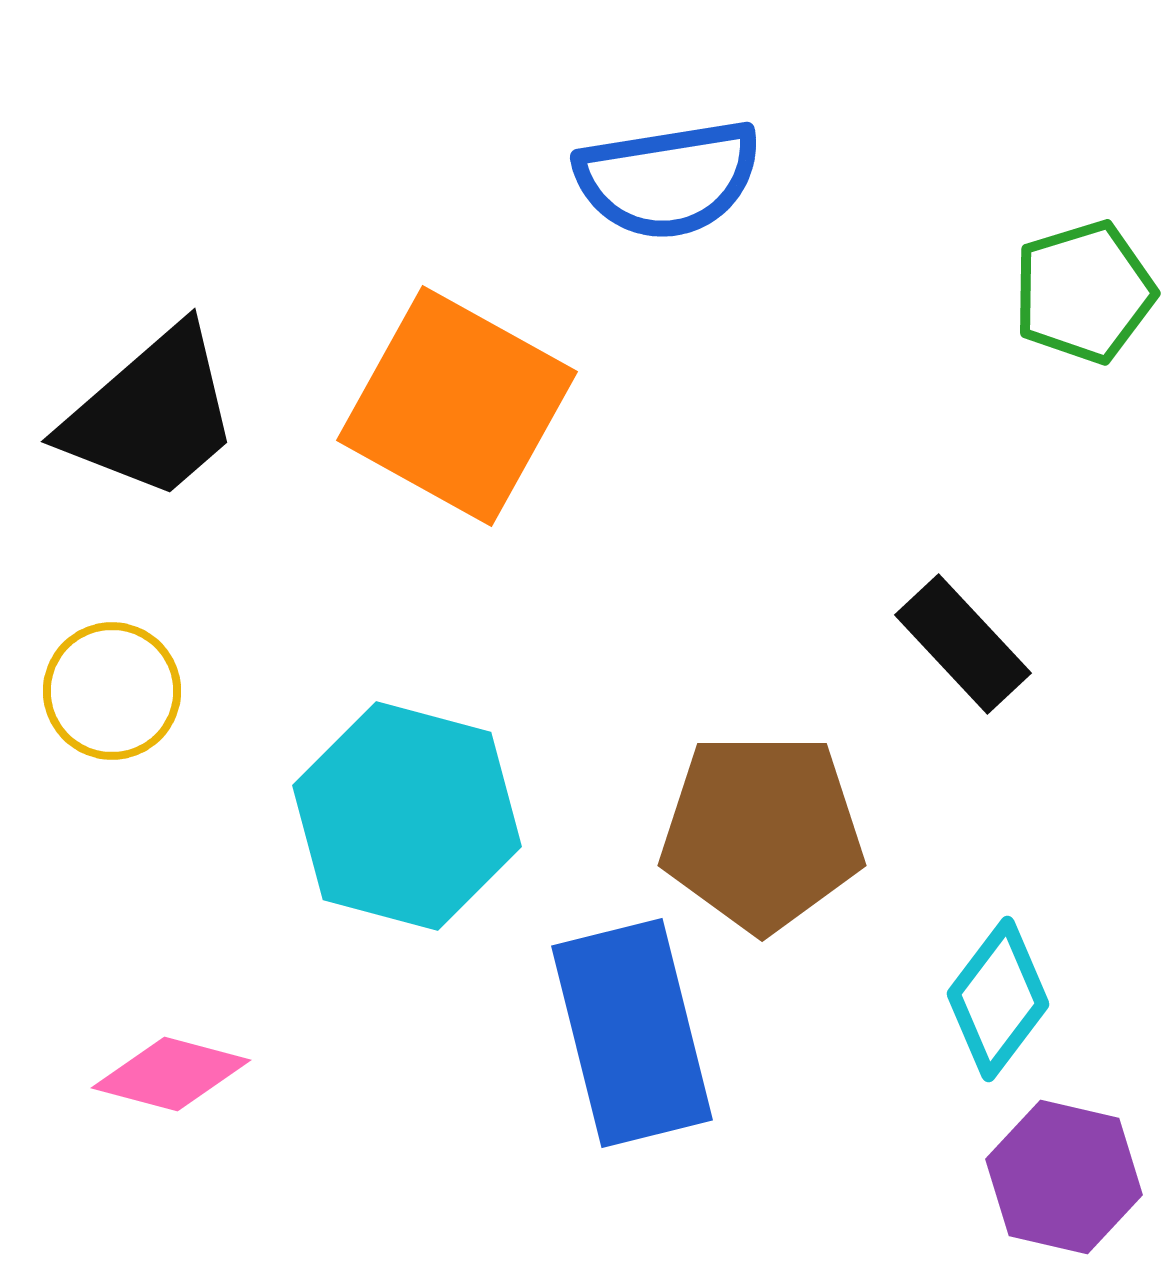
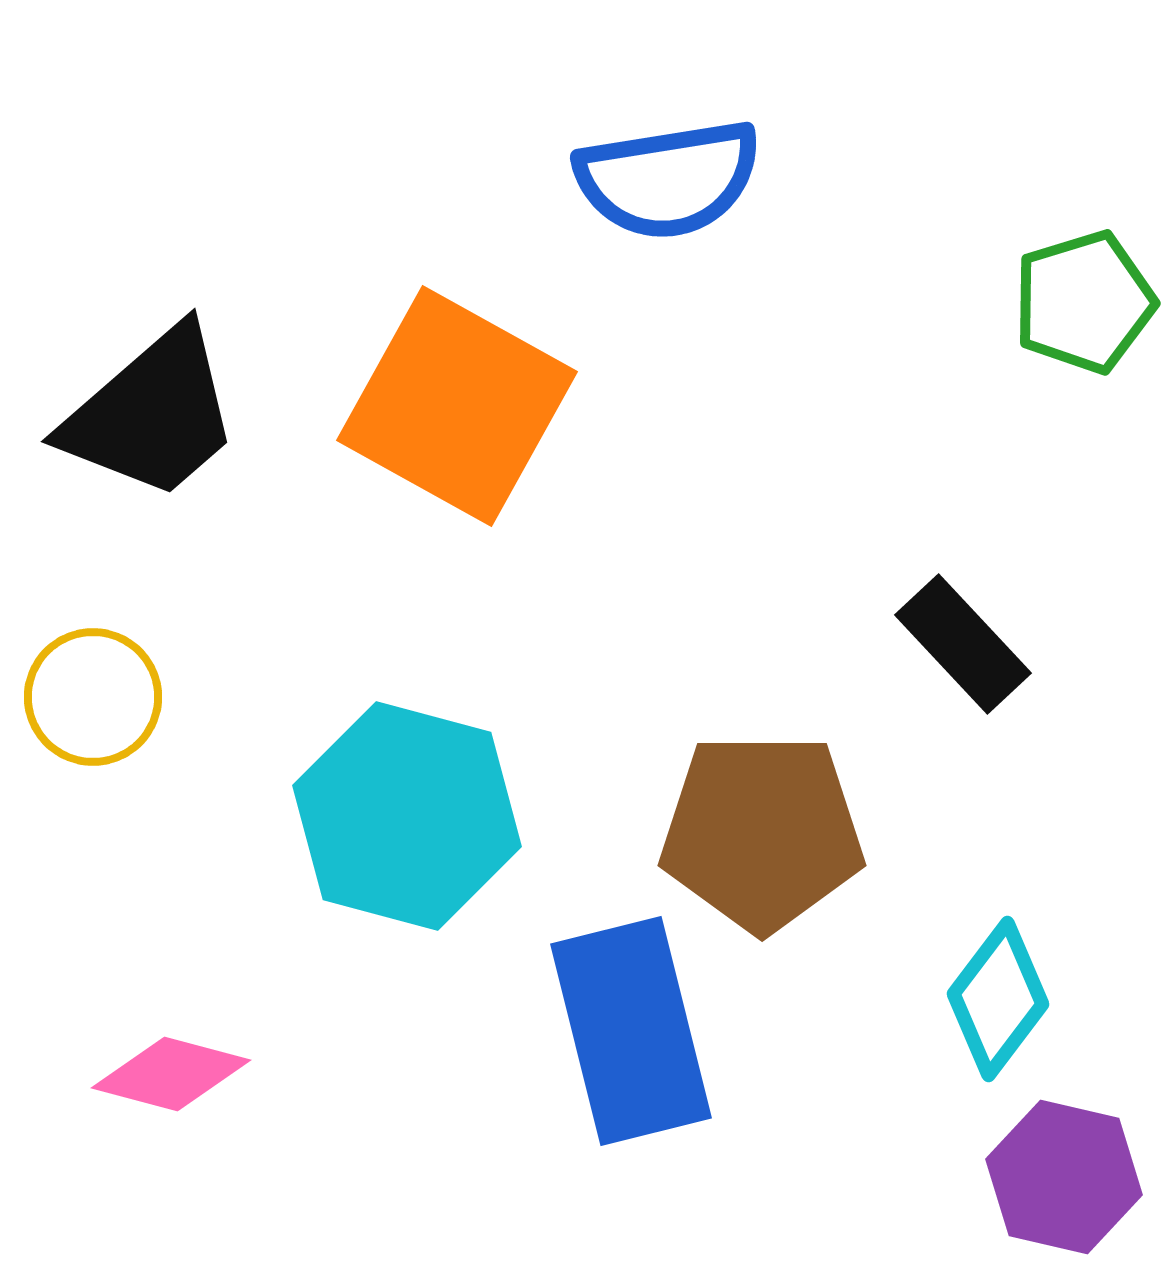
green pentagon: moved 10 px down
yellow circle: moved 19 px left, 6 px down
blue rectangle: moved 1 px left, 2 px up
